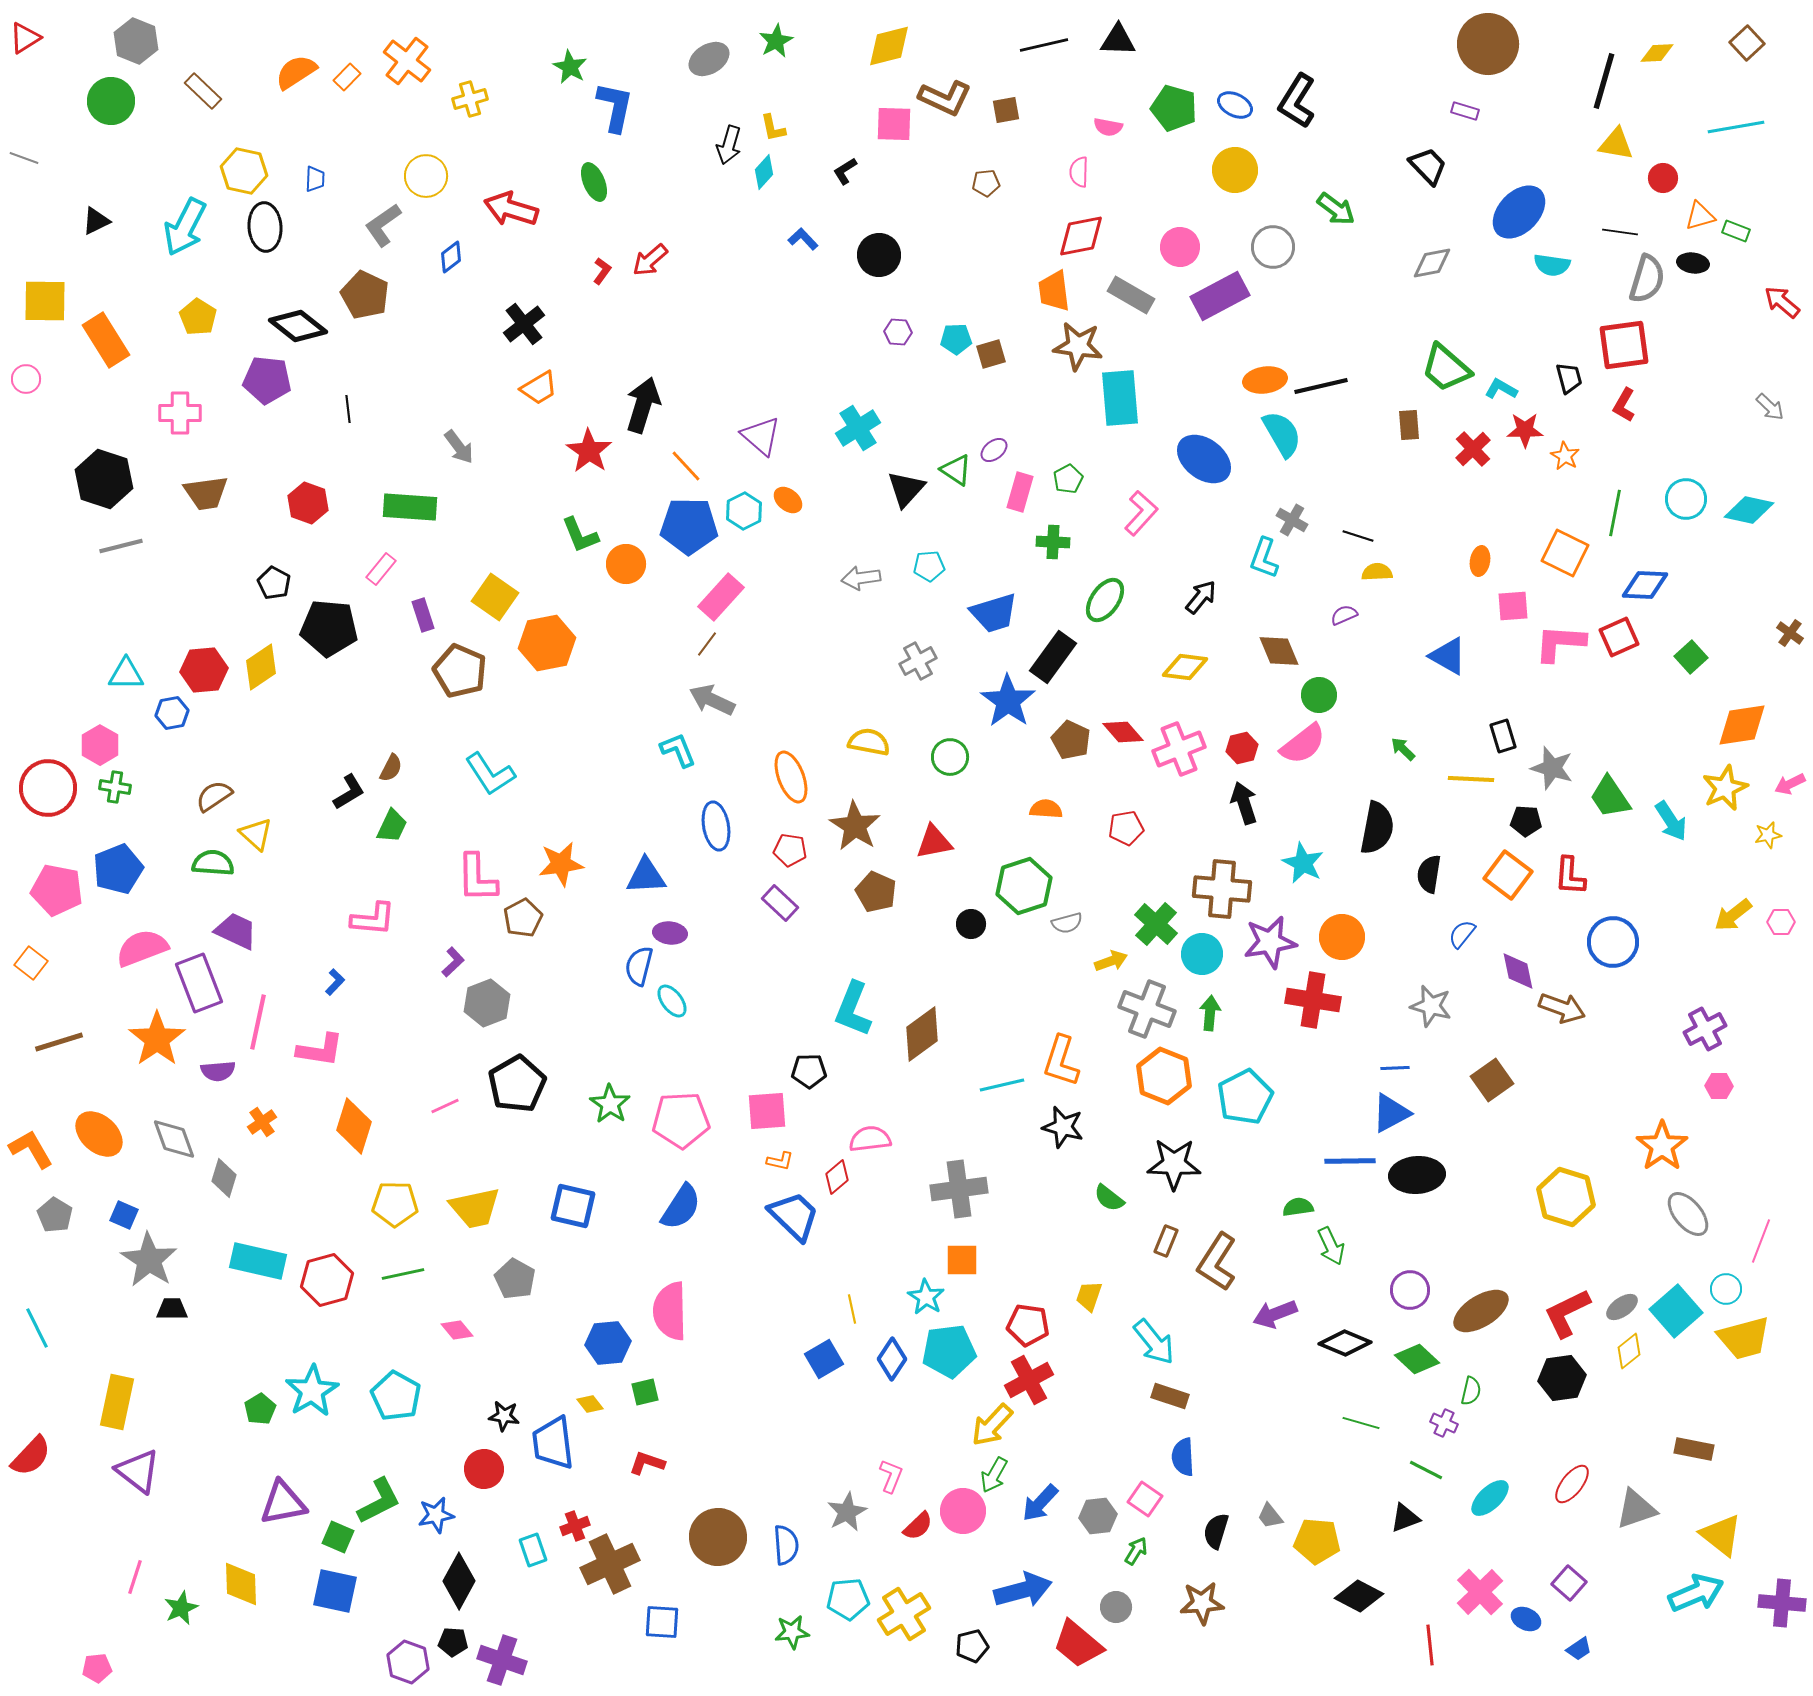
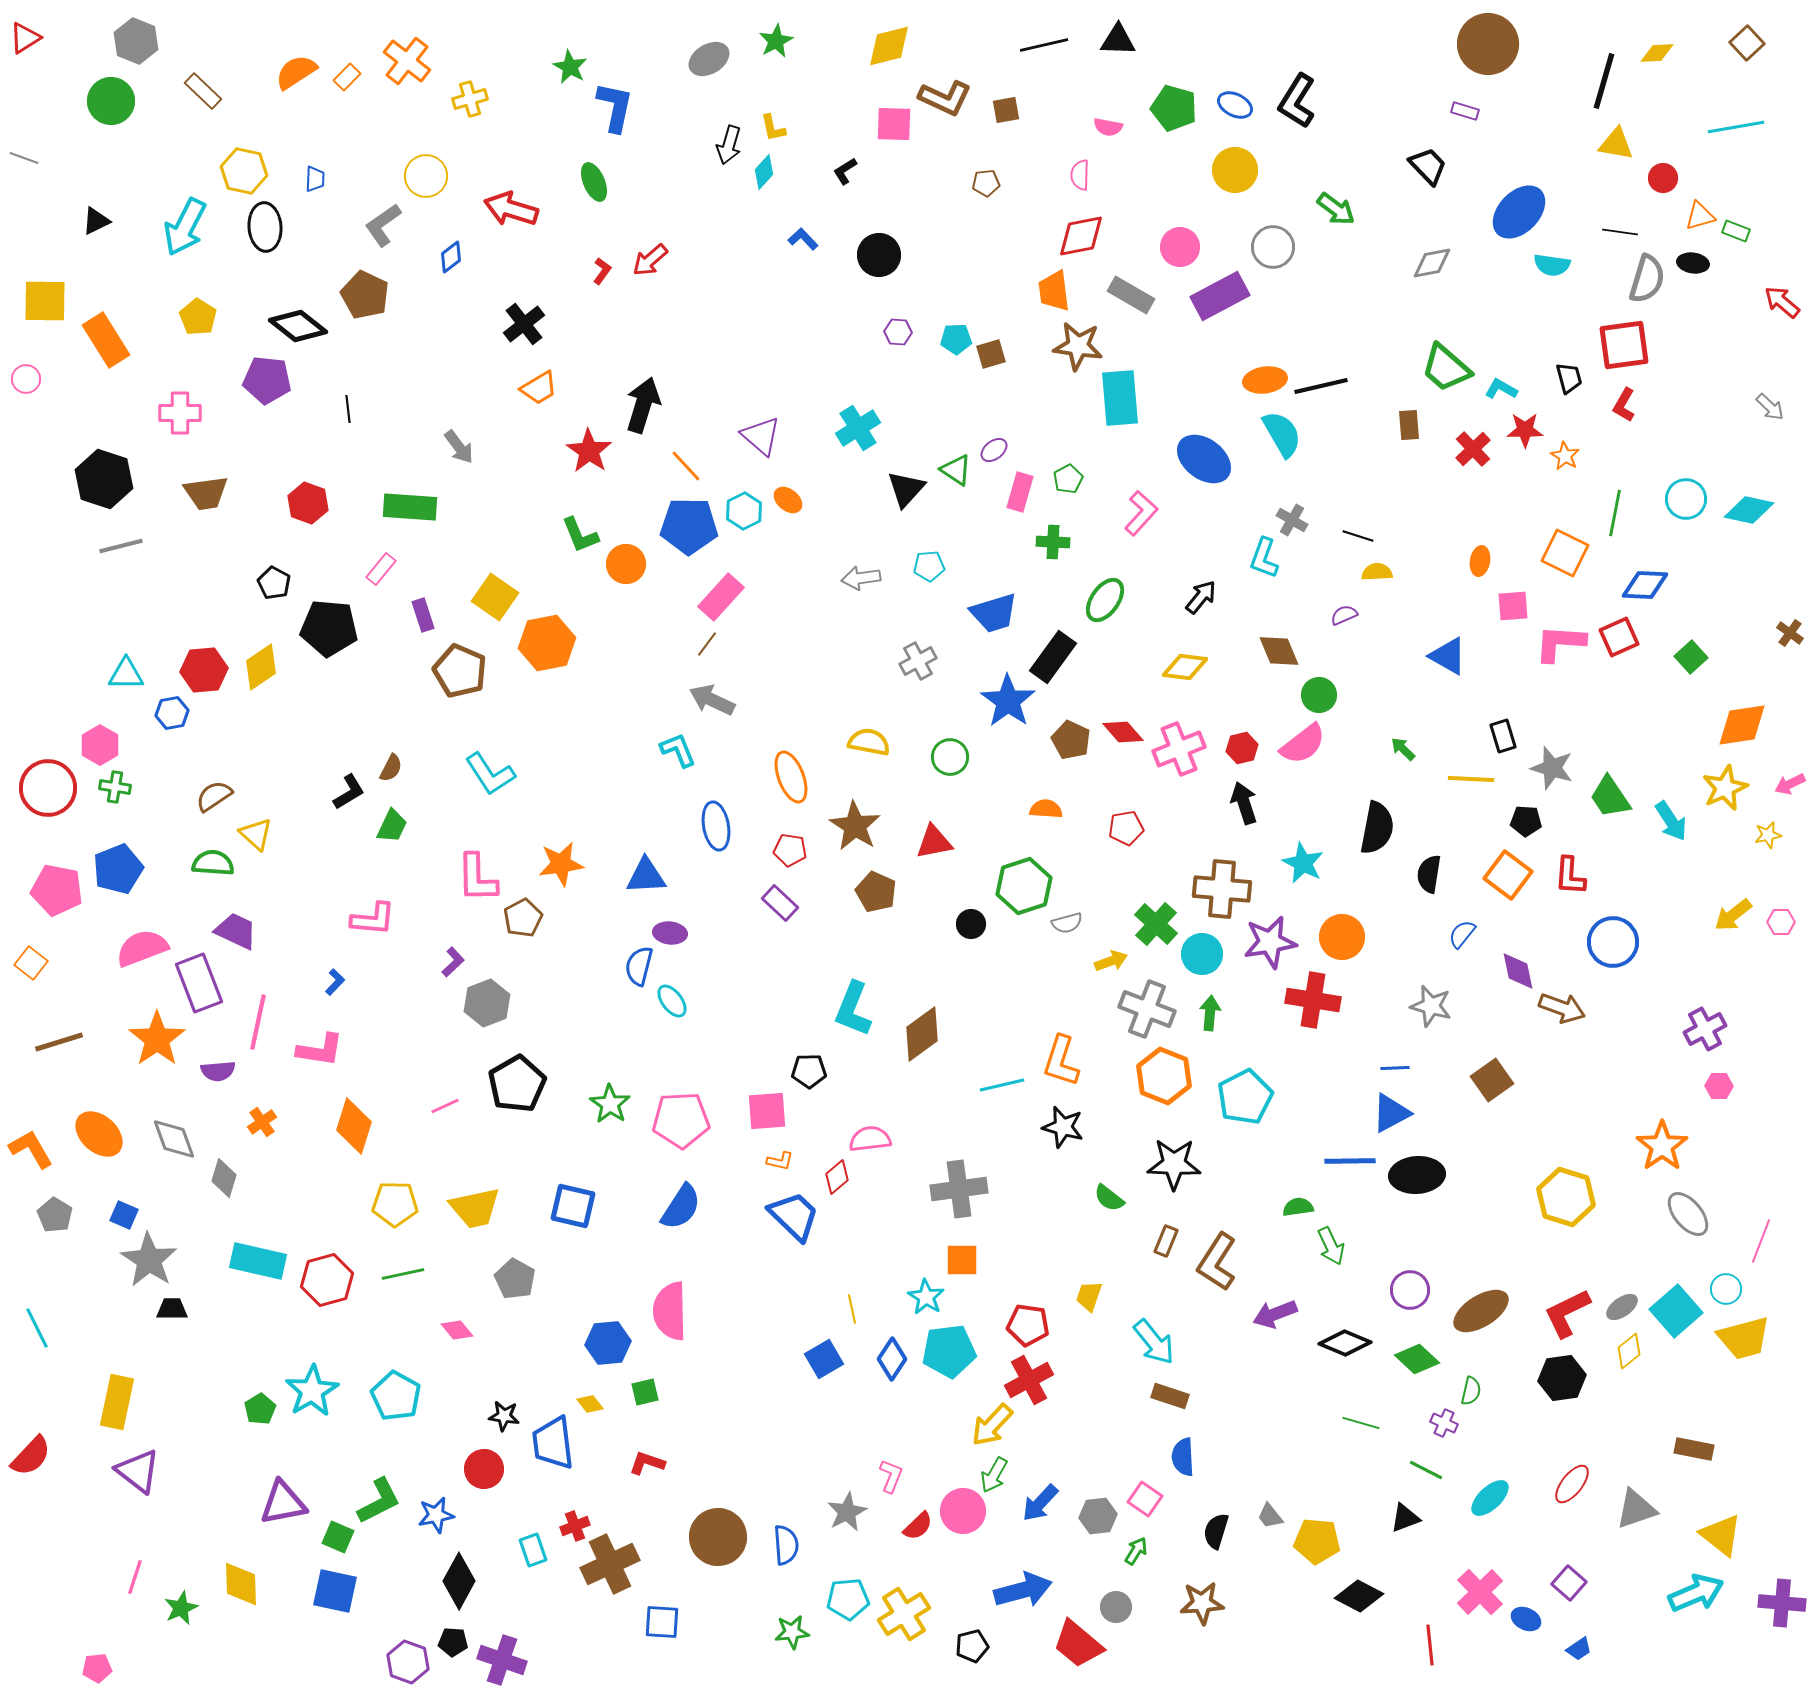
pink semicircle at (1079, 172): moved 1 px right, 3 px down
